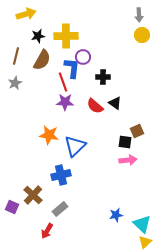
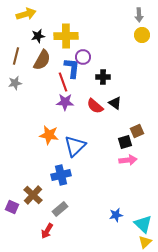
gray star: rotated 16 degrees clockwise
black square: rotated 24 degrees counterclockwise
cyan triangle: moved 1 px right
